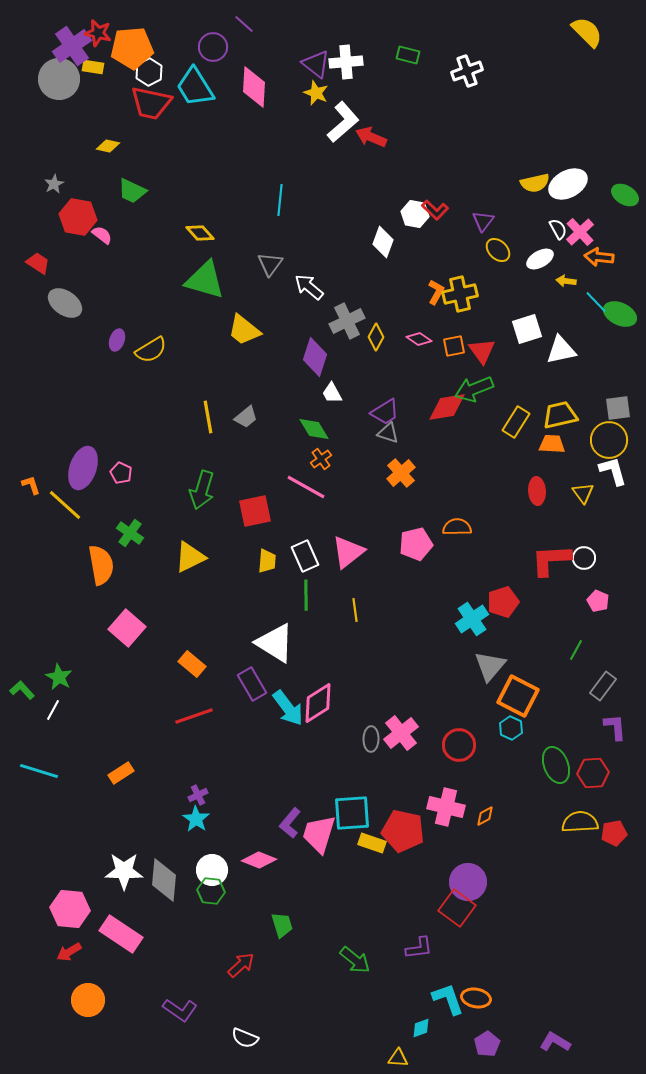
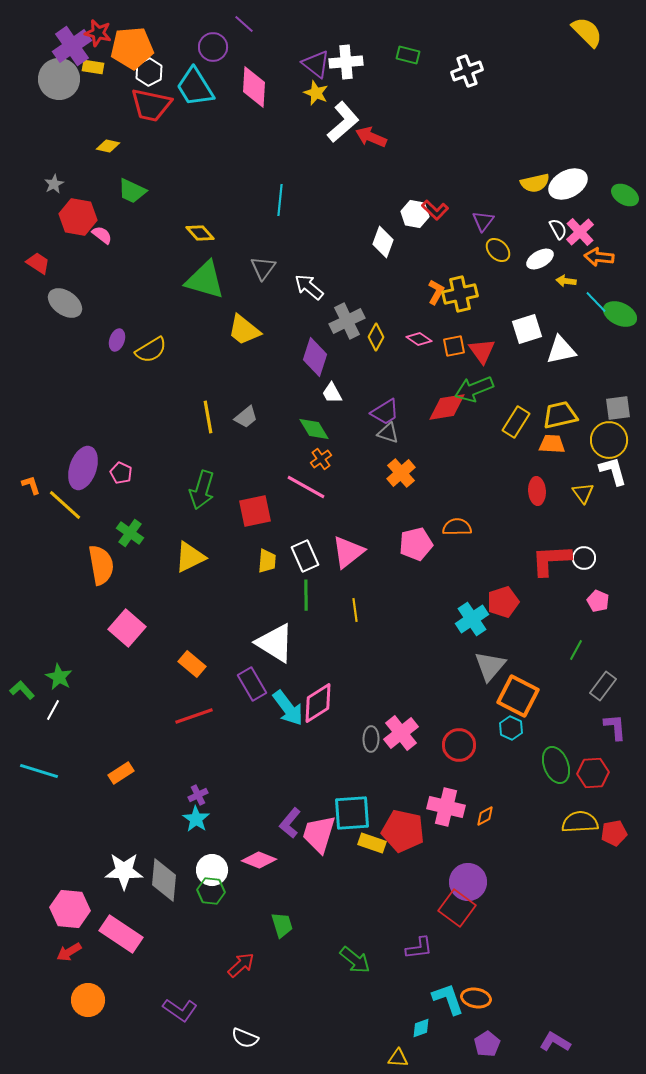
red trapezoid at (151, 103): moved 2 px down
gray triangle at (270, 264): moved 7 px left, 4 px down
